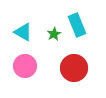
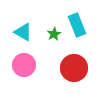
pink circle: moved 1 px left, 1 px up
